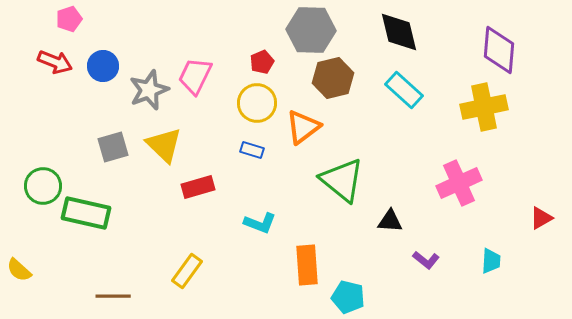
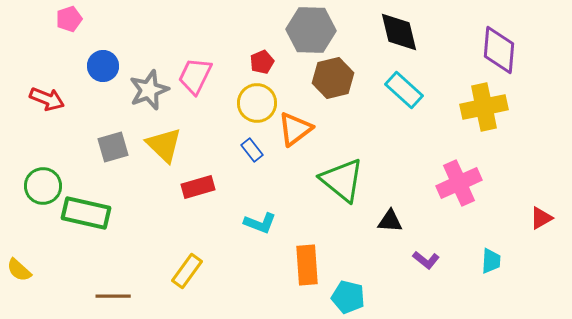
red arrow: moved 8 px left, 37 px down
orange triangle: moved 8 px left, 2 px down
blue rectangle: rotated 35 degrees clockwise
